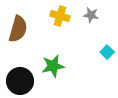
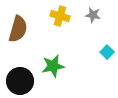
gray star: moved 2 px right
